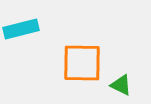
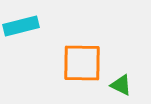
cyan rectangle: moved 3 px up
